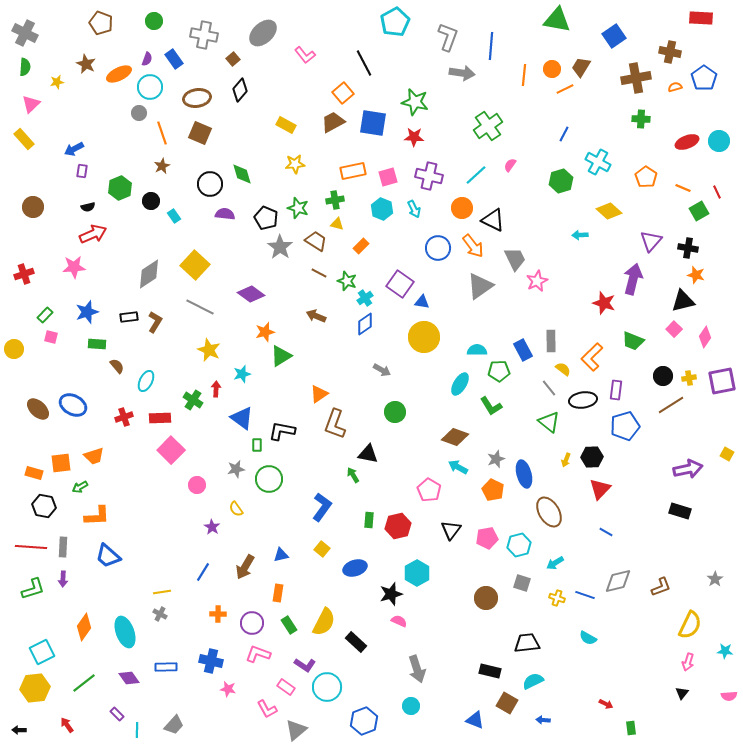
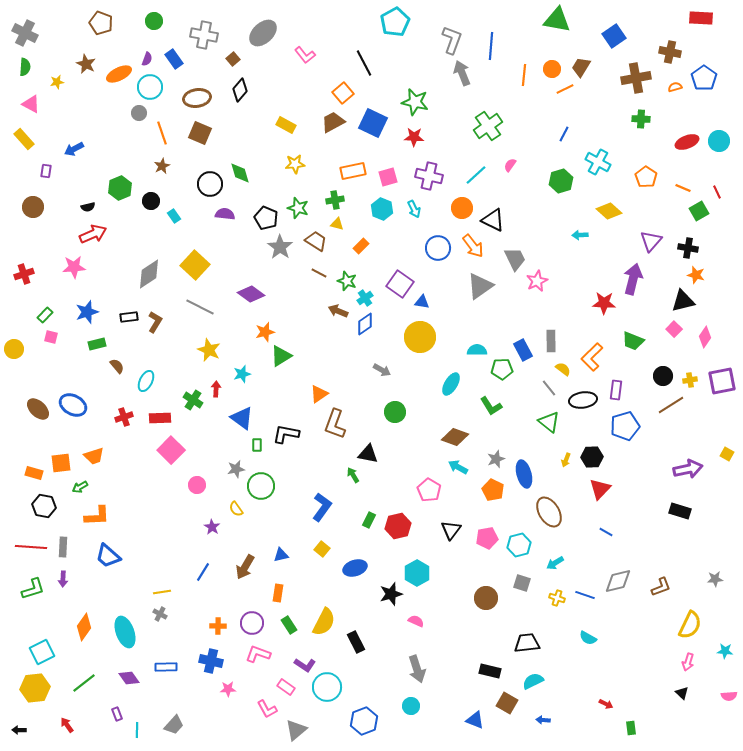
gray L-shape at (448, 37): moved 4 px right, 3 px down
gray arrow at (462, 73): rotated 120 degrees counterclockwise
pink triangle at (31, 104): rotated 48 degrees counterclockwise
blue square at (373, 123): rotated 16 degrees clockwise
purple rectangle at (82, 171): moved 36 px left
green diamond at (242, 174): moved 2 px left, 1 px up
red star at (604, 303): rotated 15 degrees counterclockwise
brown arrow at (316, 316): moved 22 px right, 5 px up
yellow circle at (424, 337): moved 4 px left
green rectangle at (97, 344): rotated 18 degrees counterclockwise
green pentagon at (499, 371): moved 3 px right, 2 px up
yellow cross at (689, 378): moved 1 px right, 2 px down
cyan ellipse at (460, 384): moved 9 px left
black L-shape at (282, 431): moved 4 px right, 3 px down
green circle at (269, 479): moved 8 px left, 7 px down
green rectangle at (369, 520): rotated 21 degrees clockwise
gray star at (715, 579): rotated 28 degrees clockwise
orange cross at (218, 614): moved 12 px down
pink semicircle at (399, 621): moved 17 px right
black rectangle at (356, 642): rotated 20 degrees clockwise
pink star at (228, 689): rotated 14 degrees counterclockwise
black triangle at (682, 693): rotated 24 degrees counterclockwise
purple rectangle at (117, 714): rotated 24 degrees clockwise
